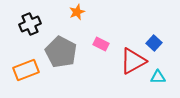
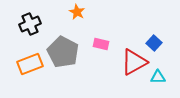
orange star: rotated 21 degrees counterclockwise
pink rectangle: rotated 14 degrees counterclockwise
gray pentagon: moved 2 px right
red triangle: moved 1 px right, 1 px down
orange rectangle: moved 4 px right, 6 px up
